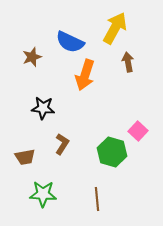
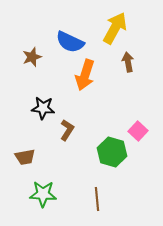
brown L-shape: moved 5 px right, 14 px up
